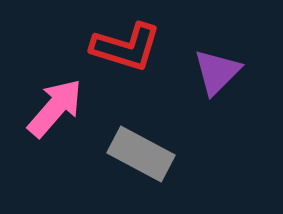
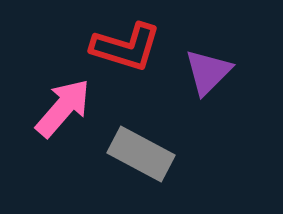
purple triangle: moved 9 px left
pink arrow: moved 8 px right
